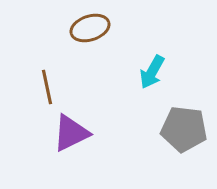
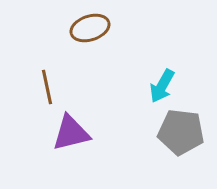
cyan arrow: moved 10 px right, 14 px down
gray pentagon: moved 3 px left, 3 px down
purple triangle: rotated 12 degrees clockwise
